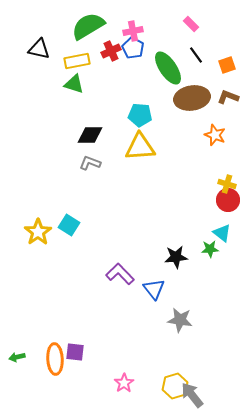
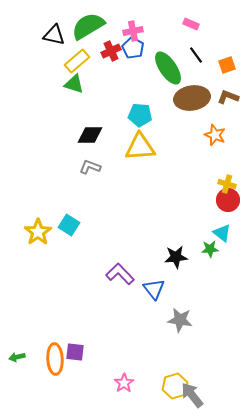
pink rectangle: rotated 21 degrees counterclockwise
black triangle: moved 15 px right, 14 px up
yellow rectangle: rotated 30 degrees counterclockwise
gray L-shape: moved 4 px down
